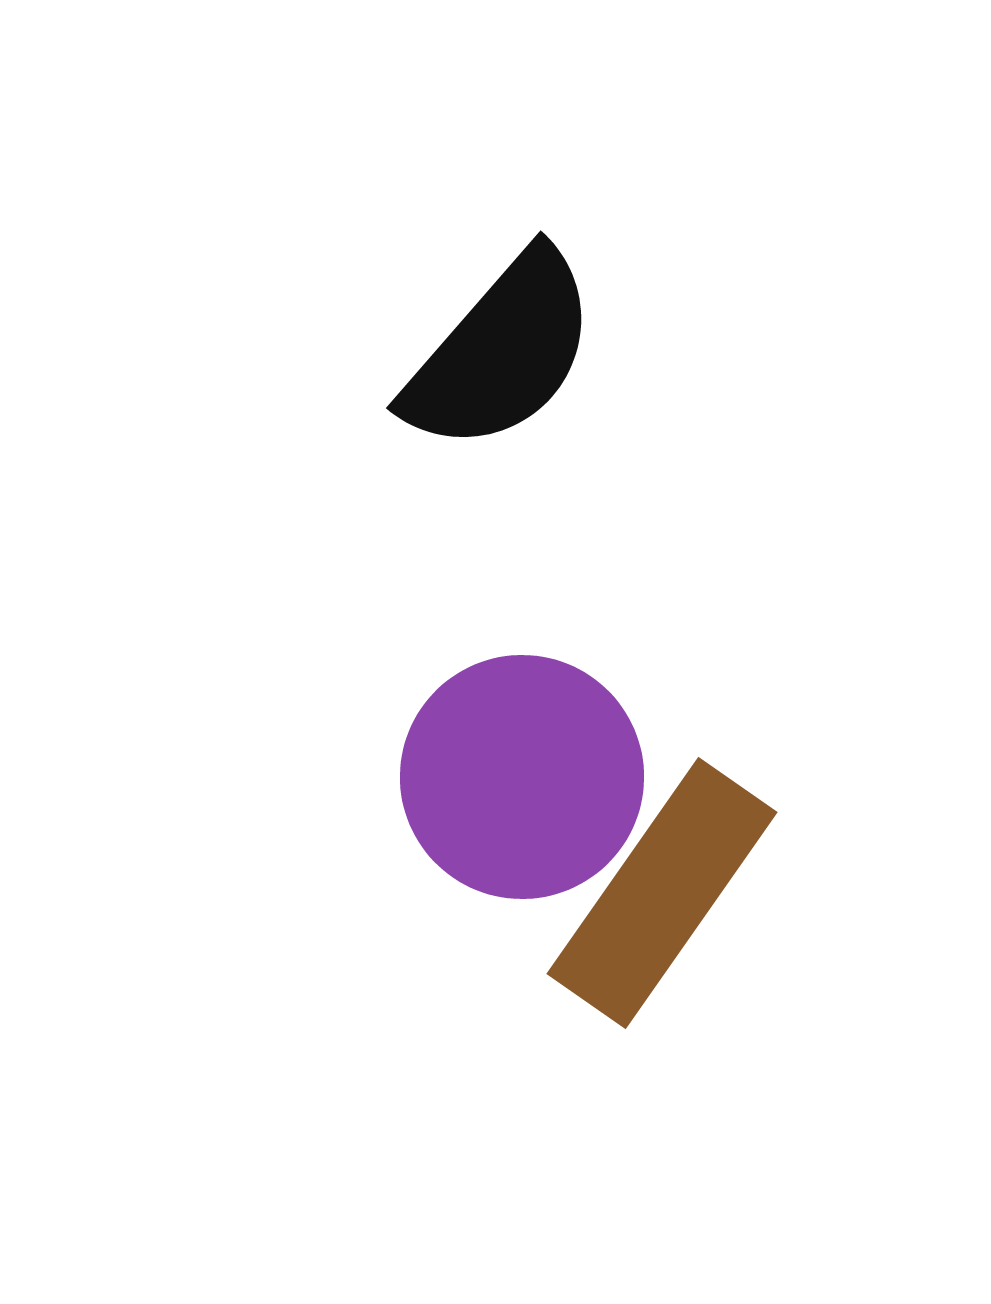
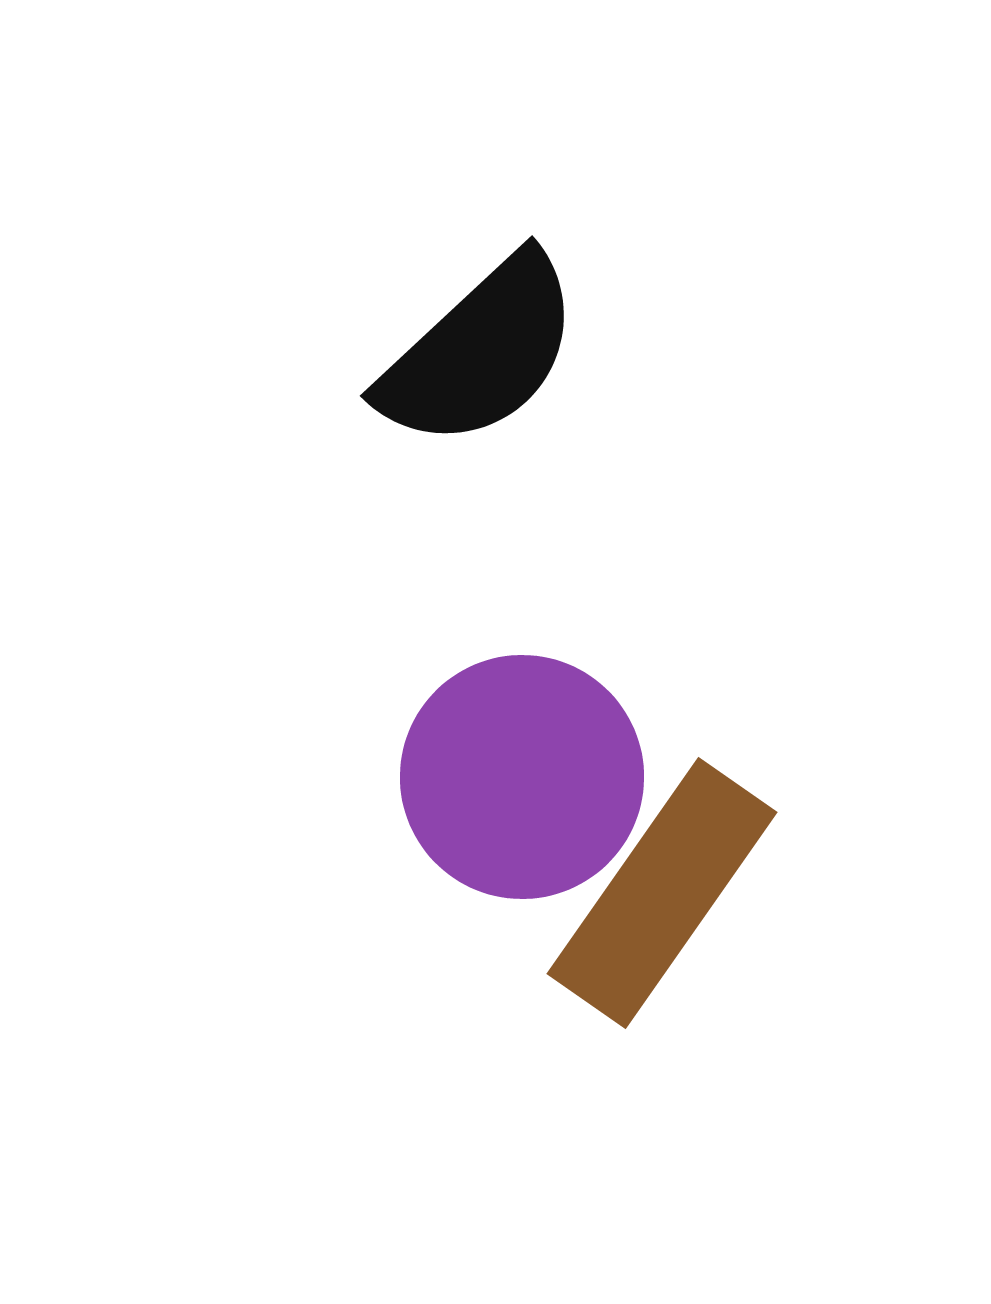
black semicircle: moved 21 px left; rotated 6 degrees clockwise
